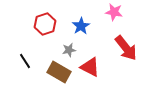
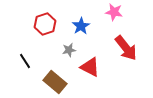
brown rectangle: moved 4 px left, 10 px down; rotated 10 degrees clockwise
